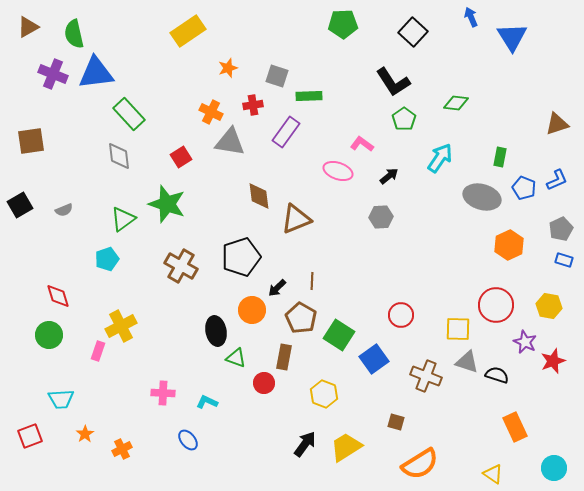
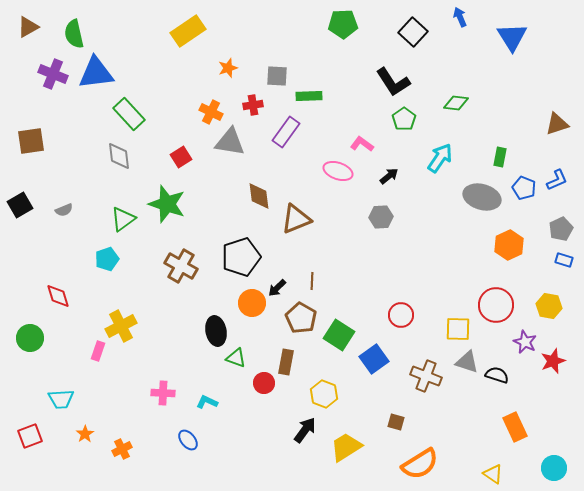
blue arrow at (471, 17): moved 11 px left
gray square at (277, 76): rotated 15 degrees counterclockwise
orange circle at (252, 310): moved 7 px up
green circle at (49, 335): moved 19 px left, 3 px down
brown rectangle at (284, 357): moved 2 px right, 5 px down
black arrow at (305, 444): moved 14 px up
